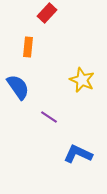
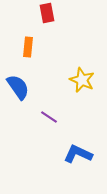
red rectangle: rotated 54 degrees counterclockwise
